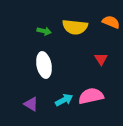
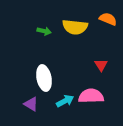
orange semicircle: moved 3 px left, 3 px up
red triangle: moved 6 px down
white ellipse: moved 13 px down
pink semicircle: rotated 10 degrees clockwise
cyan arrow: moved 1 px right, 1 px down
